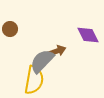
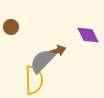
brown circle: moved 1 px right, 2 px up
yellow semicircle: rotated 12 degrees counterclockwise
